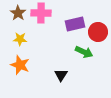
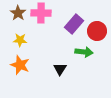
purple rectangle: moved 1 px left; rotated 36 degrees counterclockwise
red circle: moved 1 px left, 1 px up
yellow star: moved 1 px down
green arrow: rotated 18 degrees counterclockwise
black triangle: moved 1 px left, 6 px up
